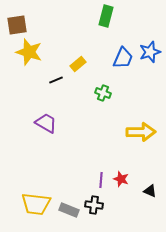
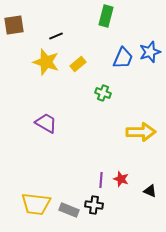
brown square: moved 3 px left
yellow star: moved 17 px right, 10 px down
black line: moved 44 px up
